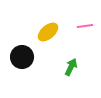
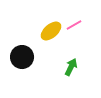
pink line: moved 11 px left, 1 px up; rotated 21 degrees counterclockwise
yellow ellipse: moved 3 px right, 1 px up
